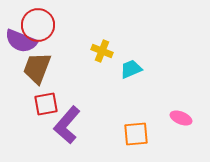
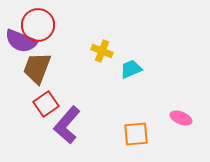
red square: rotated 25 degrees counterclockwise
